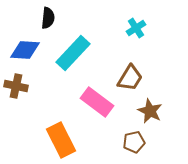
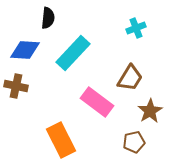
cyan cross: rotated 12 degrees clockwise
brown star: rotated 15 degrees clockwise
